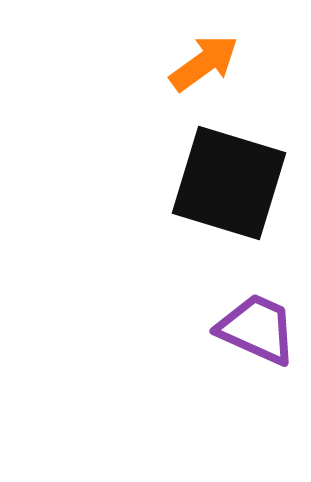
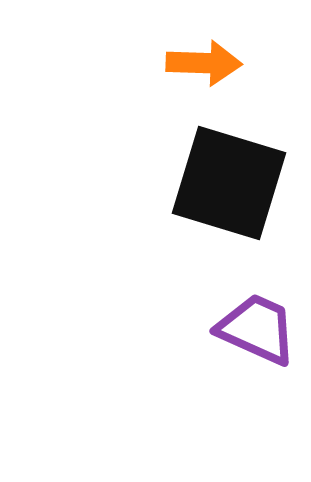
orange arrow: rotated 38 degrees clockwise
